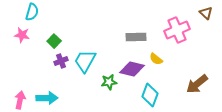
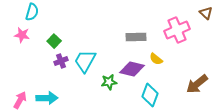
pink arrow: rotated 18 degrees clockwise
